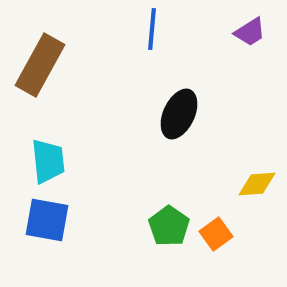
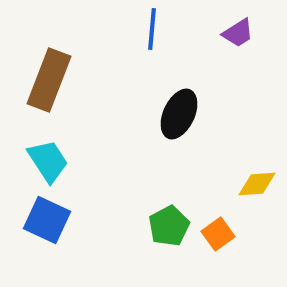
purple trapezoid: moved 12 px left, 1 px down
brown rectangle: moved 9 px right, 15 px down; rotated 8 degrees counterclockwise
cyan trapezoid: rotated 27 degrees counterclockwise
blue square: rotated 15 degrees clockwise
green pentagon: rotated 9 degrees clockwise
orange square: moved 2 px right
